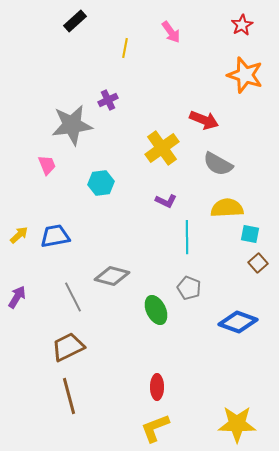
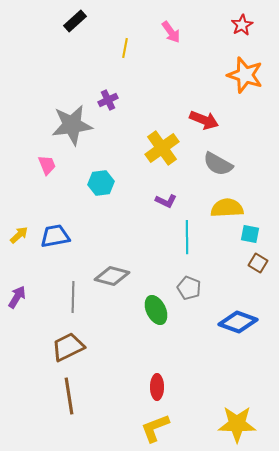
brown square: rotated 18 degrees counterclockwise
gray line: rotated 28 degrees clockwise
brown line: rotated 6 degrees clockwise
